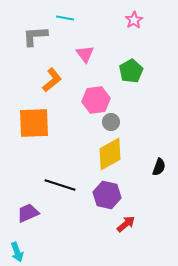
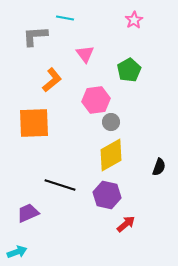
green pentagon: moved 2 px left, 1 px up
yellow diamond: moved 1 px right, 1 px down
cyan arrow: rotated 90 degrees counterclockwise
